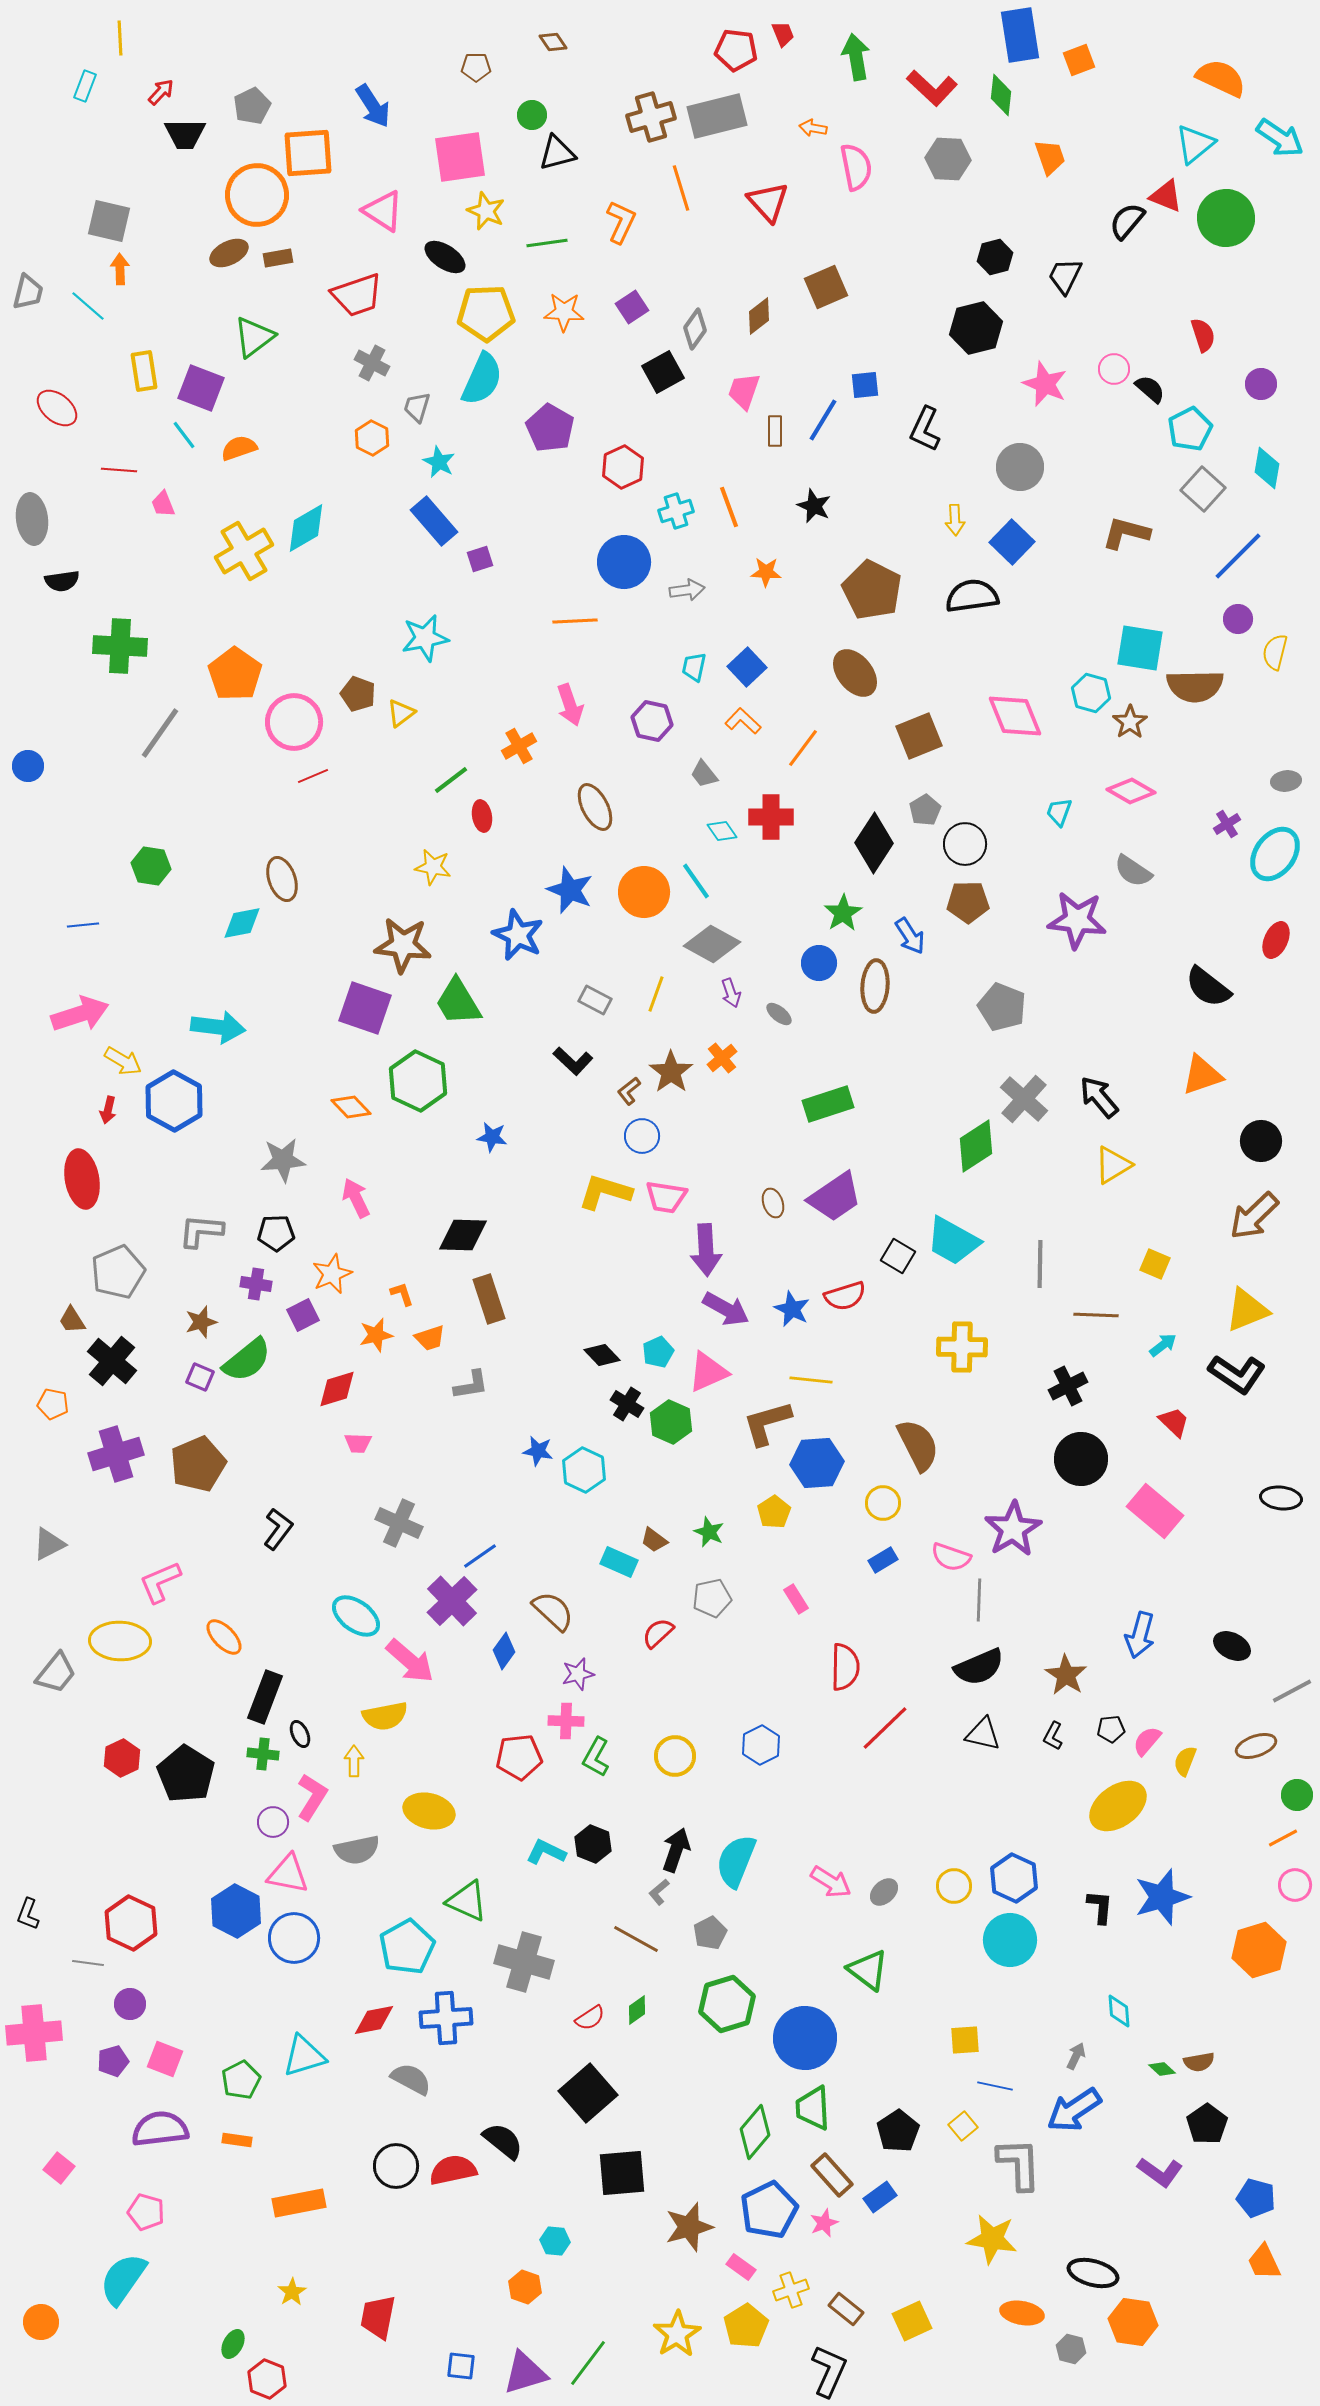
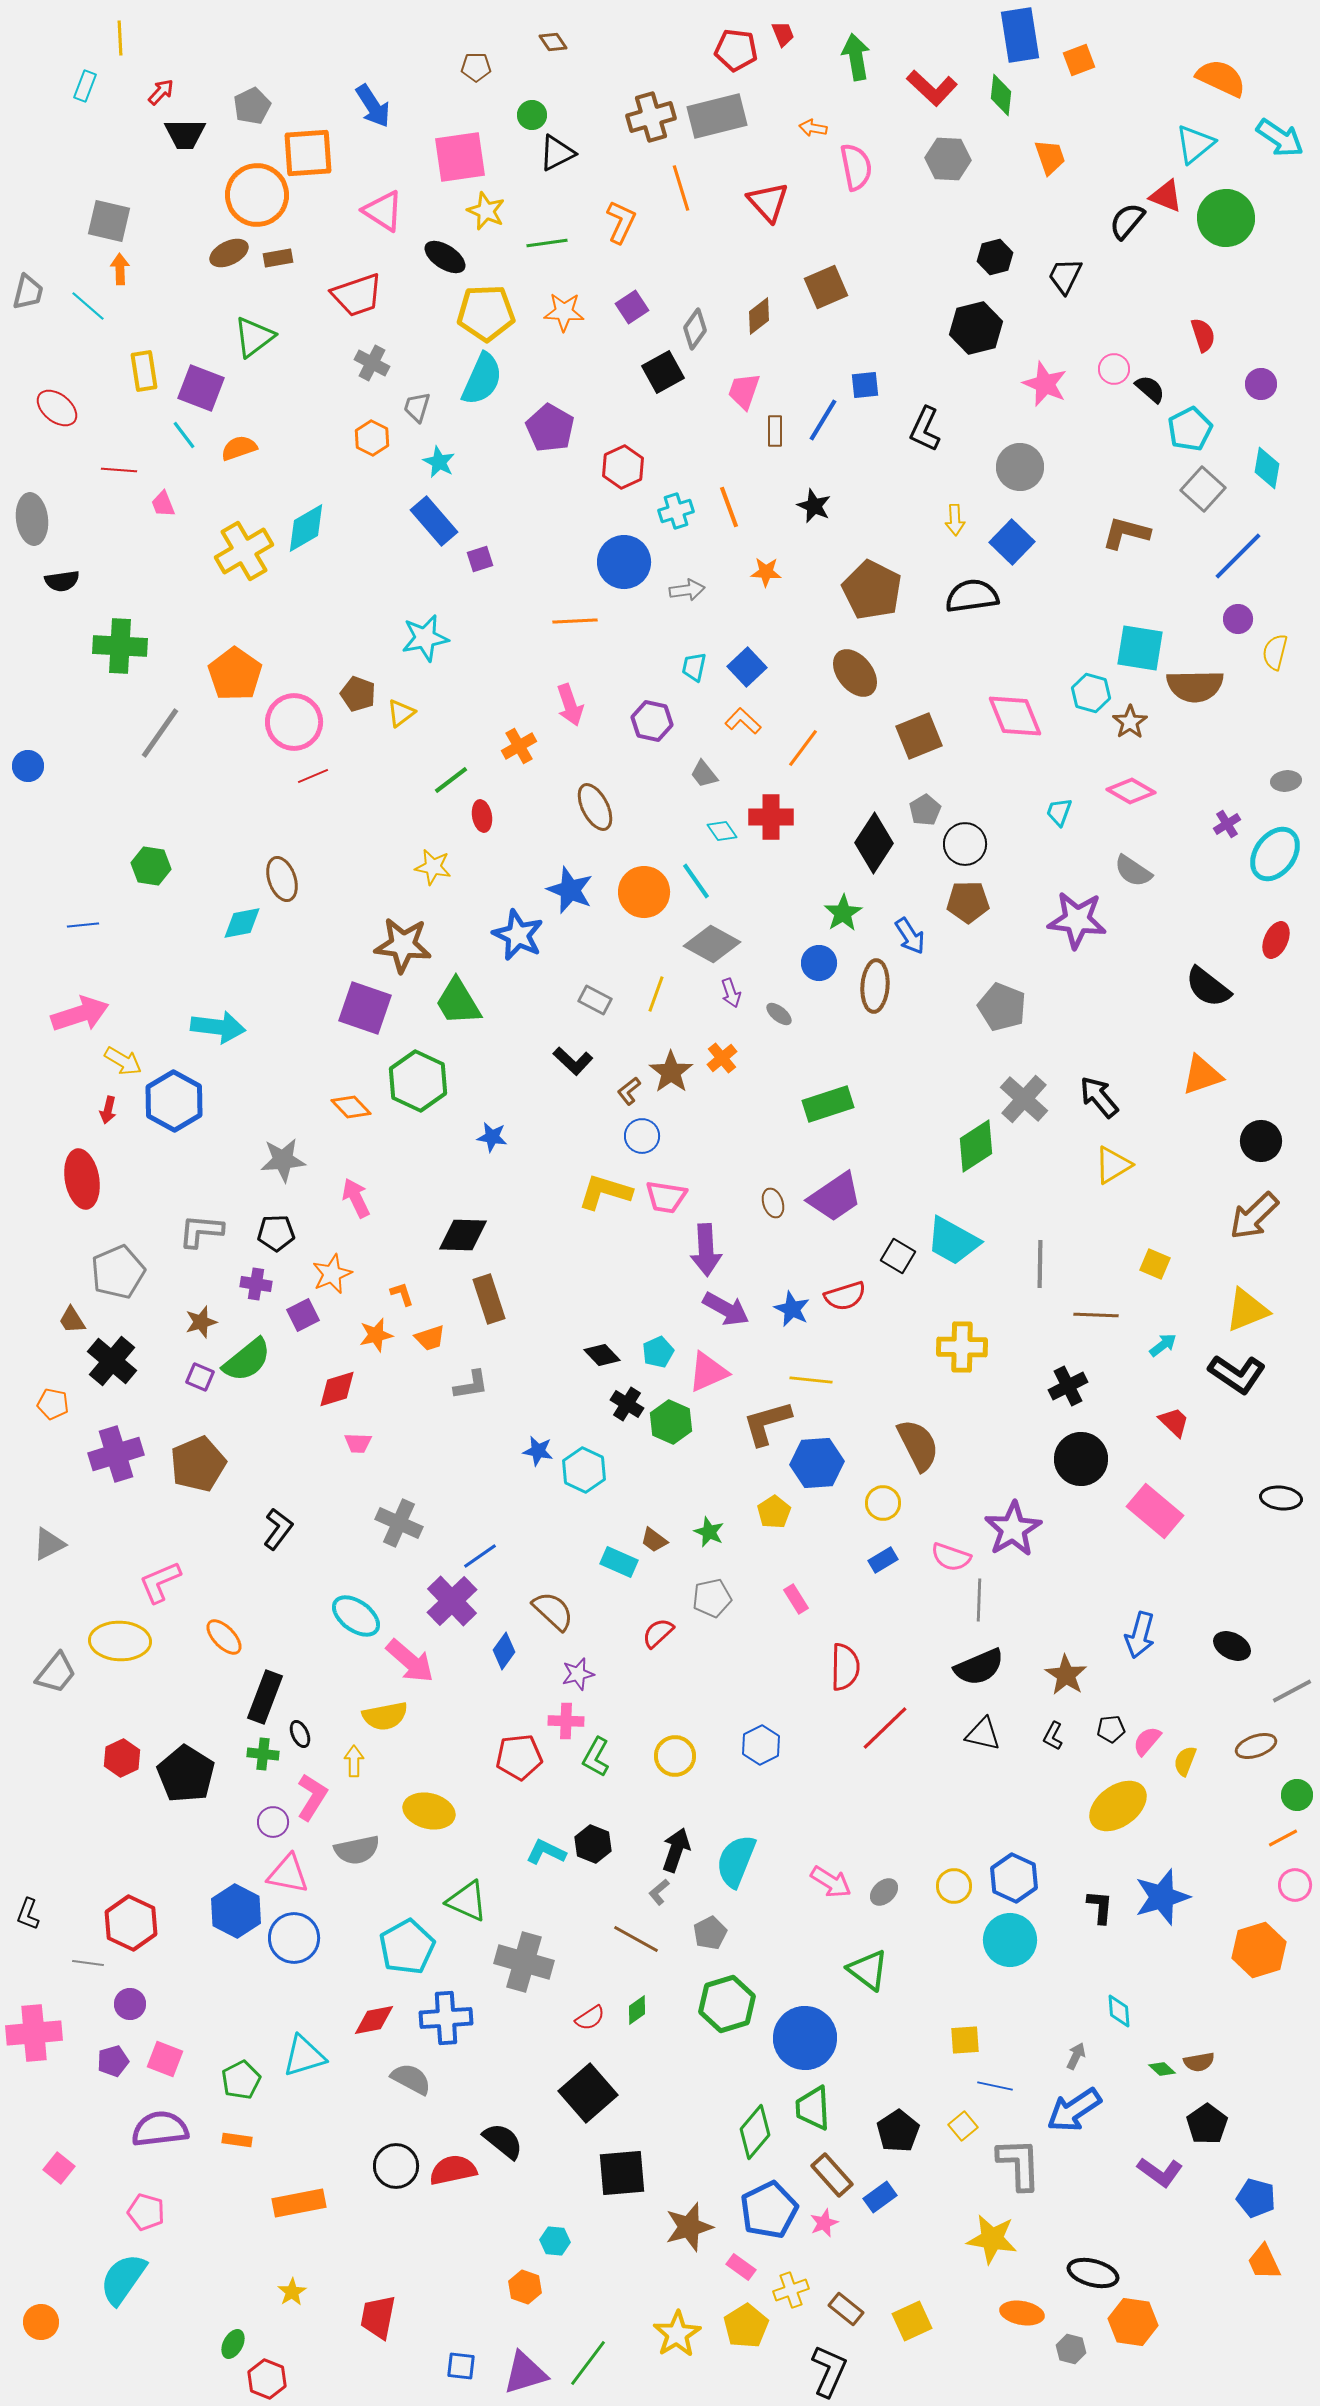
black triangle at (557, 153): rotated 12 degrees counterclockwise
